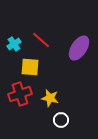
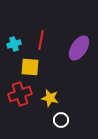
red line: rotated 60 degrees clockwise
cyan cross: rotated 16 degrees clockwise
